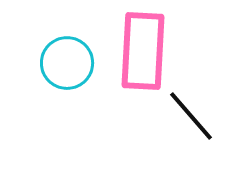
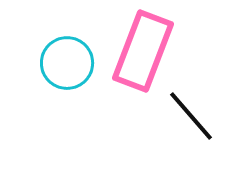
pink rectangle: rotated 18 degrees clockwise
